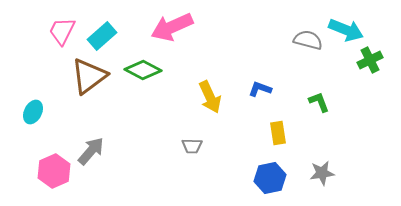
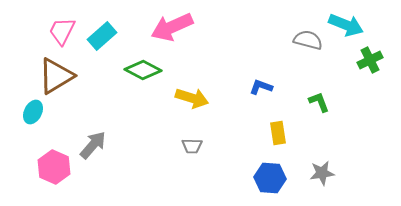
cyan arrow: moved 5 px up
brown triangle: moved 33 px left; rotated 6 degrees clockwise
blue L-shape: moved 1 px right, 2 px up
yellow arrow: moved 18 px left, 1 px down; rotated 48 degrees counterclockwise
gray arrow: moved 2 px right, 6 px up
pink hexagon: moved 4 px up; rotated 12 degrees counterclockwise
blue hexagon: rotated 16 degrees clockwise
